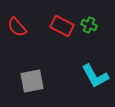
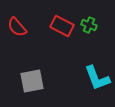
cyan L-shape: moved 2 px right, 2 px down; rotated 8 degrees clockwise
